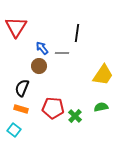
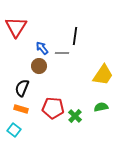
black line: moved 2 px left, 3 px down
